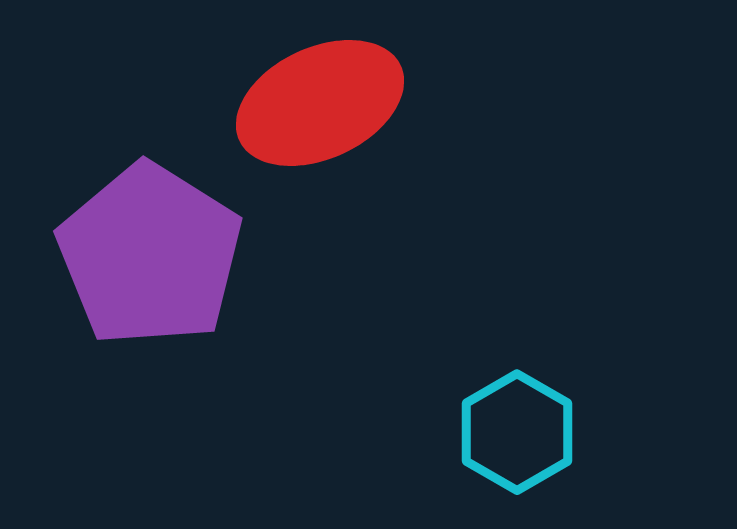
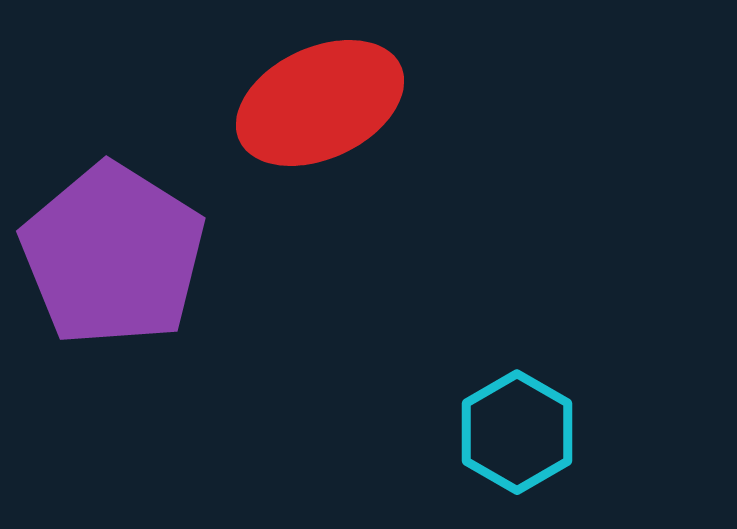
purple pentagon: moved 37 px left
